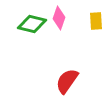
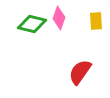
red semicircle: moved 13 px right, 9 px up
